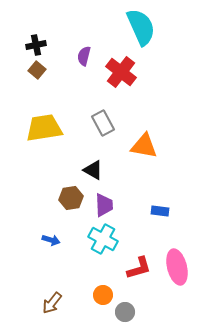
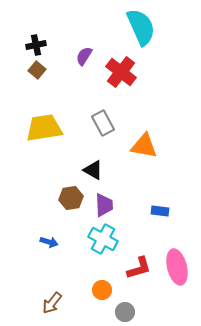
purple semicircle: rotated 18 degrees clockwise
blue arrow: moved 2 px left, 2 px down
orange circle: moved 1 px left, 5 px up
